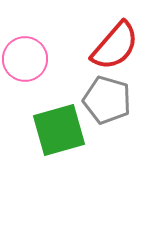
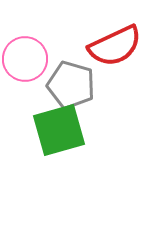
red semicircle: rotated 24 degrees clockwise
gray pentagon: moved 36 px left, 15 px up
